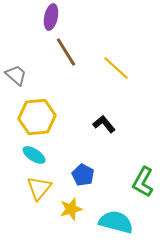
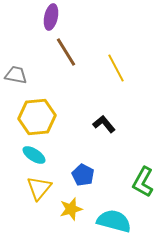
yellow line: rotated 20 degrees clockwise
gray trapezoid: rotated 30 degrees counterclockwise
cyan semicircle: moved 2 px left, 1 px up
